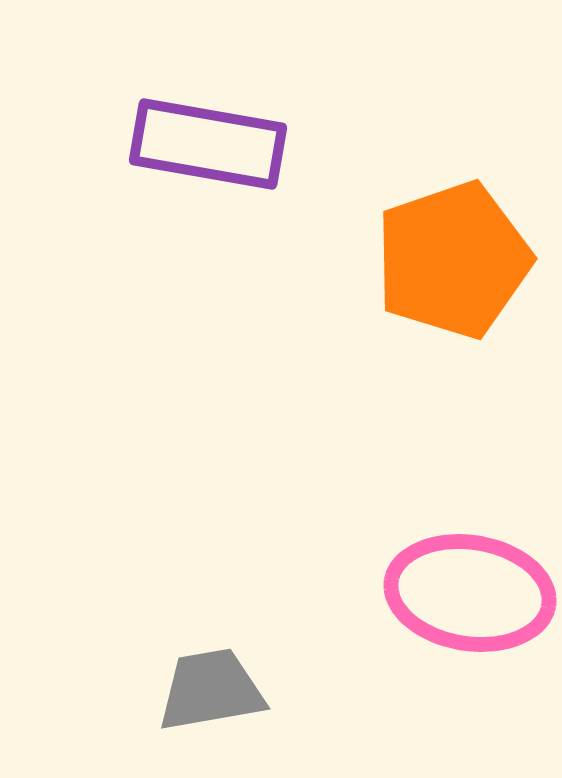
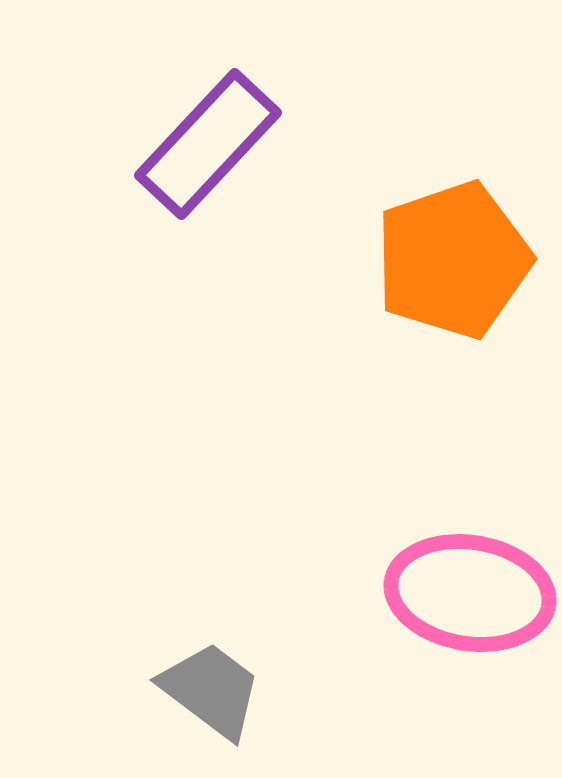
purple rectangle: rotated 57 degrees counterclockwise
gray trapezoid: rotated 47 degrees clockwise
